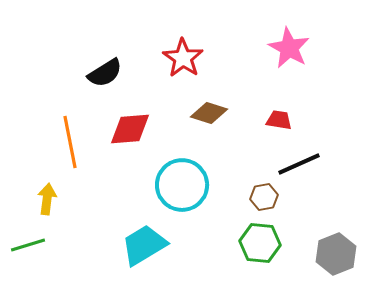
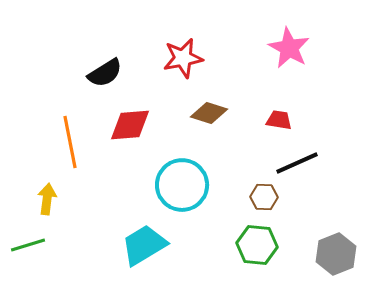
red star: rotated 27 degrees clockwise
red diamond: moved 4 px up
black line: moved 2 px left, 1 px up
brown hexagon: rotated 12 degrees clockwise
green hexagon: moved 3 px left, 2 px down
